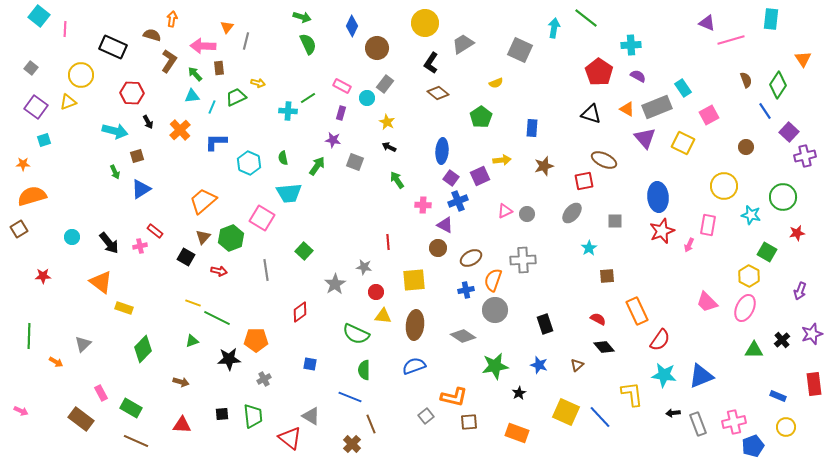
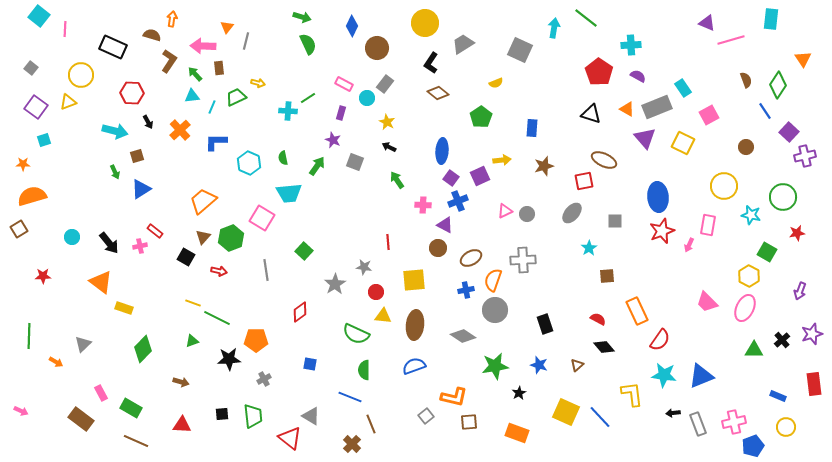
pink rectangle at (342, 86): moved 2 px right, 2 px up
purple star at (333, 140): rotated 14 degrees clockwise
